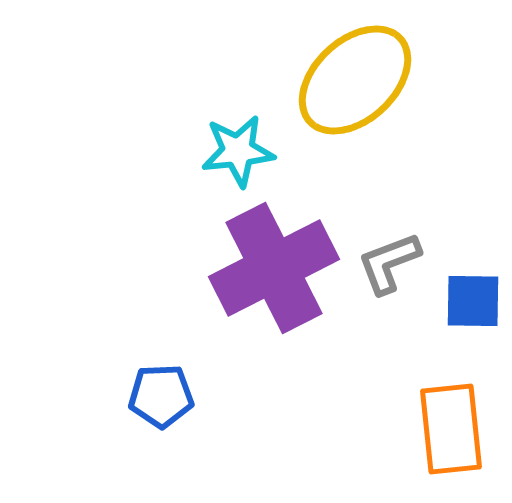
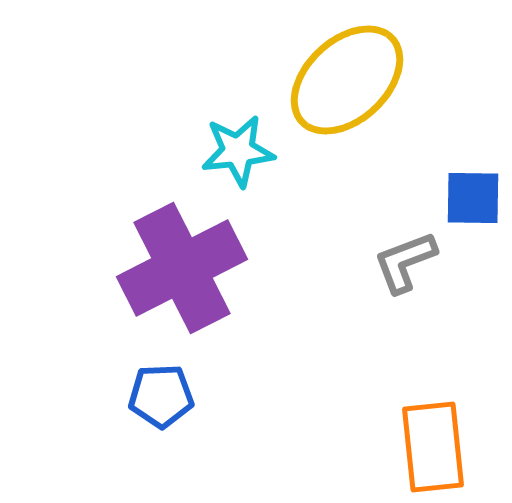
yellow ellipse: moved 8 px left
gray L-shape: moved 16 px right, 1 px up
purple cross: moved 92 px left
blue square: moved 103 px up
orange rectangle: moved 18 px left, 18 px down
